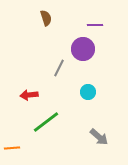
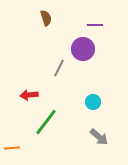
cyan circle: moved 5 px right, 10 px down
green line: rotated 16 degrees counterclockwise
